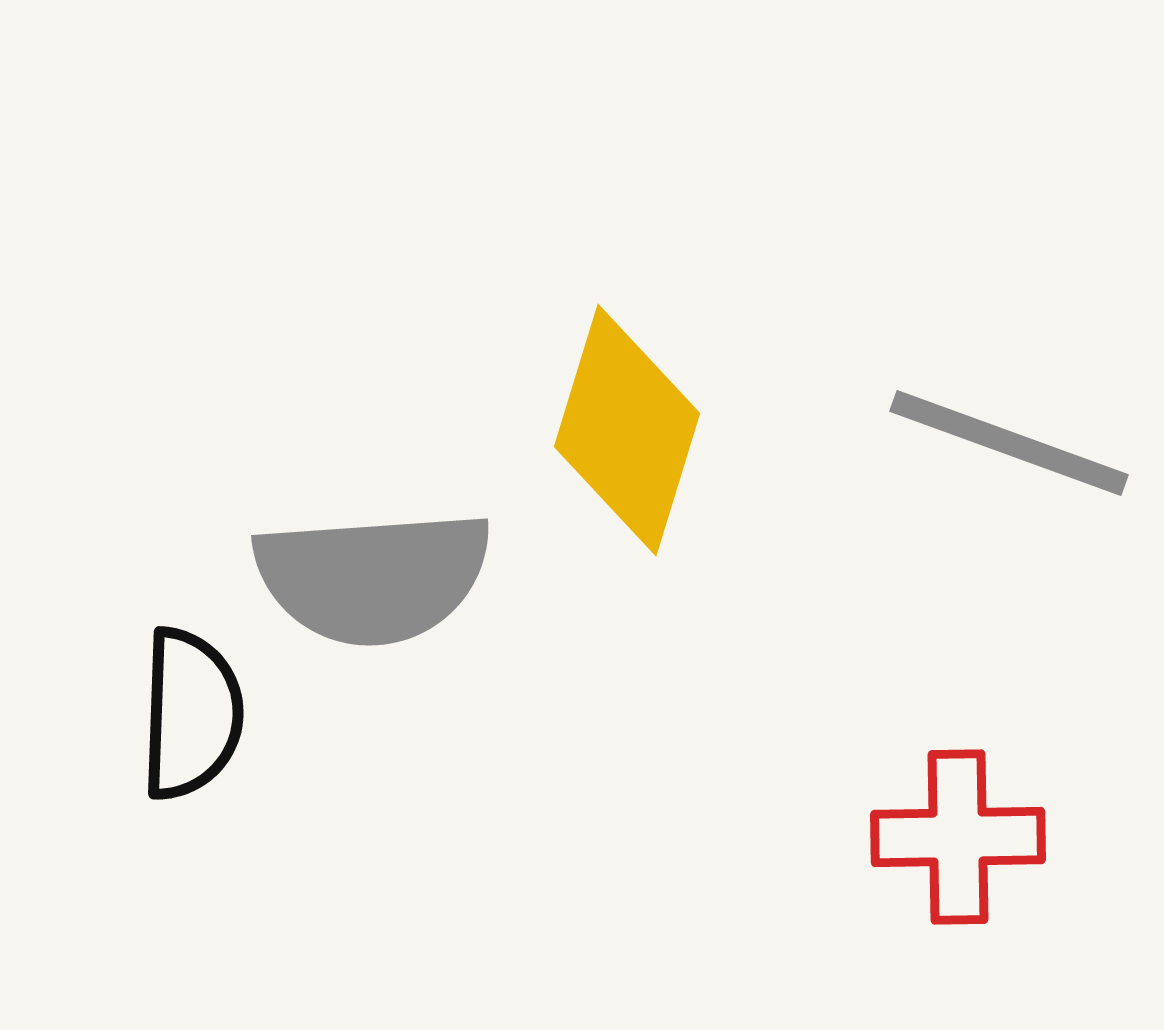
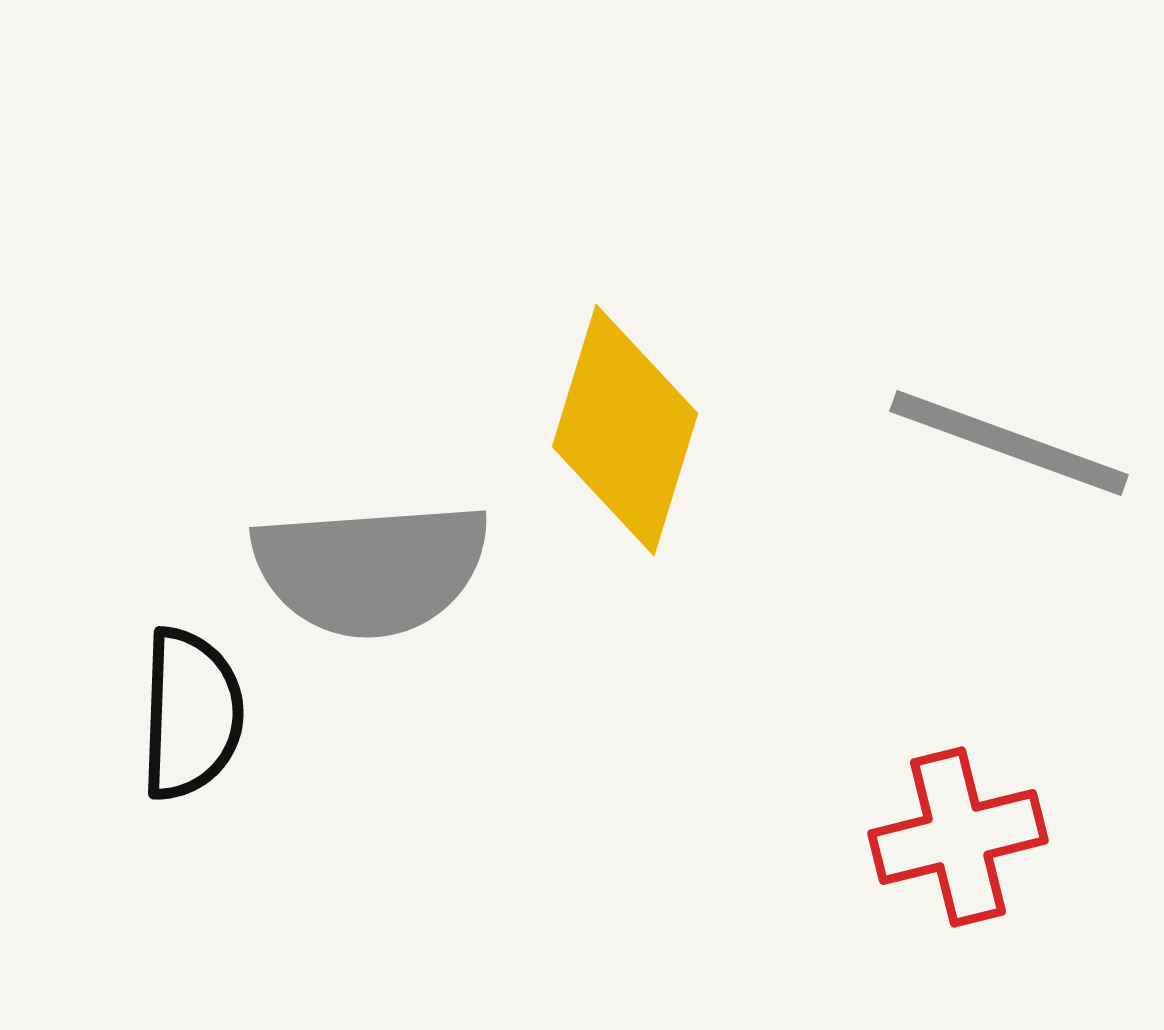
yellow diamond: moved 2 px left
gray semicircle: moved 2 px left, 8 px up
red cross: rotated 13 degrees counterclockwise
